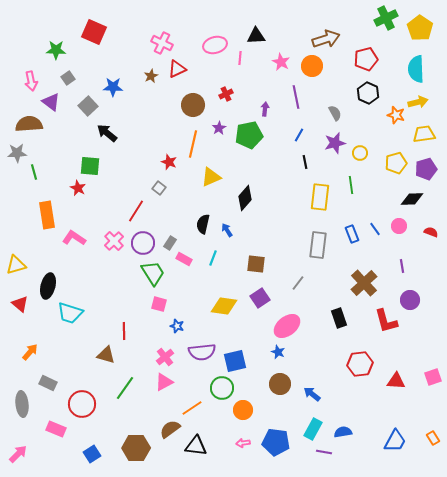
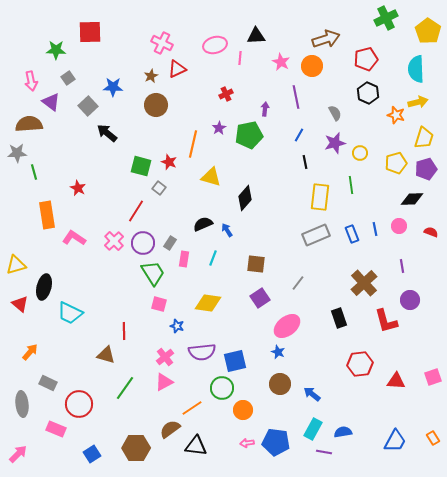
yellow pentagon at (420, 28): moved 8 px right, 3 px down
red square at (94, 32): moved 4 px left; rotated 25 degrees counterclockwise
brown circle at (193, 105): moved 37 px left
yellow trapezoid at (424, 134): moved 4 px down; rotated 115 degrees clockwise
green square at (90, 166): moved 51 px right; rotated 10 degrees clockwise
yellow triangle at (211, 177): rotated 40 degrees clockwise
black semicircle at (203, 224): rotated 54 degrees clockwise
blue line at (375, 229): rotated 24 degrees clockwise
gray rectangle at (318, 245): moved 2 px left, 10 px up; rotated 60 degrees clockwise
pink rectangle at (184, 259): rotated 70 degrees clockwise
black ellipse at (48, 286): moved 4 px left, 1 px down
yellow diamond at (224, 306): moved 16 px left, 3 px up
cyan trapezoid at (70, 313): rotated 8 degrees clockwise
red circle at (82, 404): moved 3 px left
pink arrow at (243, 443): moved 4 px right
